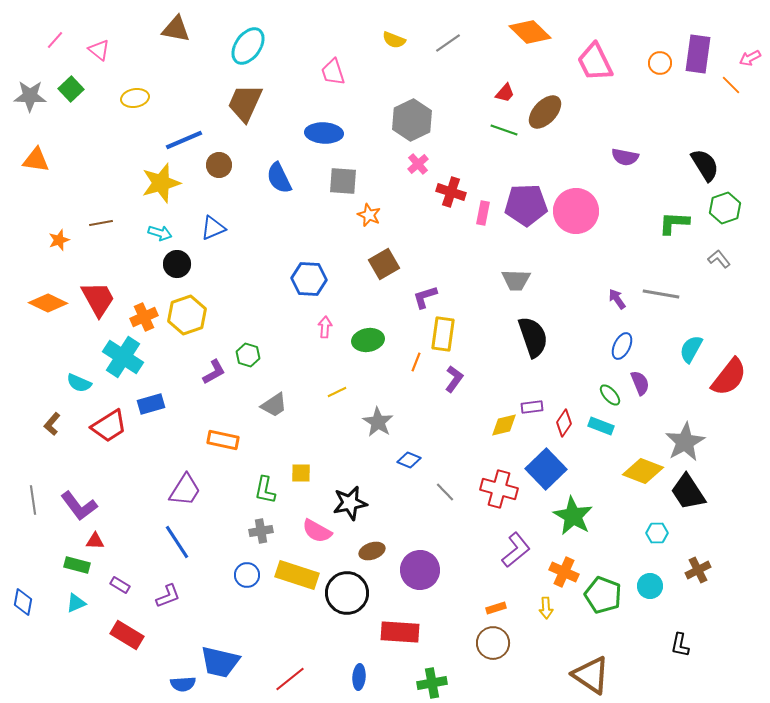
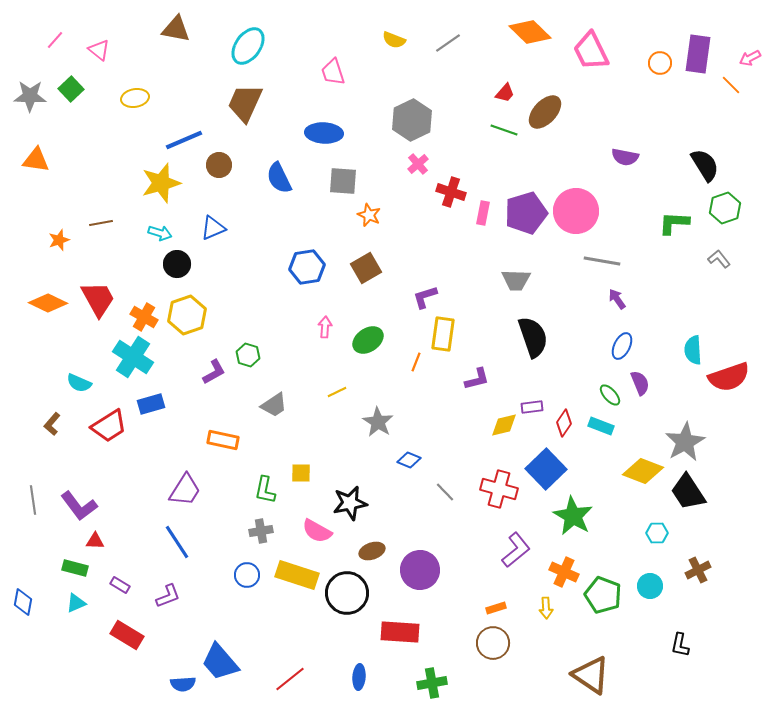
pink trapezoid at (595, 62): moved 4 px left, 11 px up
purple pentagon at (526, 205): moved 8 px down; rotated 15 degrees counterclockwise
brown square at (384, 264): moved 18 px left, 4 px down
blue hexagon at (309, 279): moved 2 px left, 12 px up; rotated 12 degrees counterclockwise
gray line at (661, 294): moved 59 px left, 33 px up
orange cross at (144, 317): rotated 36 degrees counterclockwise
green ellipse at (368, 340): rotated 24 degrees counterclockwise
cyan semicircle at (691, 349): moved 2 px right, 1 px down; rotated 32 degrees counterclockwise
cyan cross at (123, 357): moved 10 px right
red semicircle at (729, 377): rotated 33 degrees clockwise
purple L-shape at (454, 379): moved 23 px right; rotated 40 degrees clockwise
green rectangle at (77, 565): moved 2 px left, 3 px down
blue trapezoid at (220, 662): rotated 36 degrees clockwise
